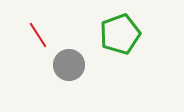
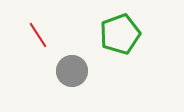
gray circle: moved 3 px right, 6 px down
